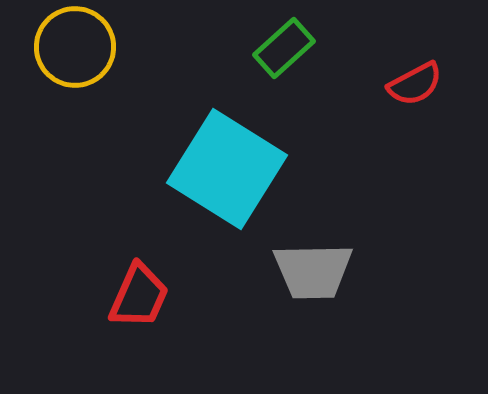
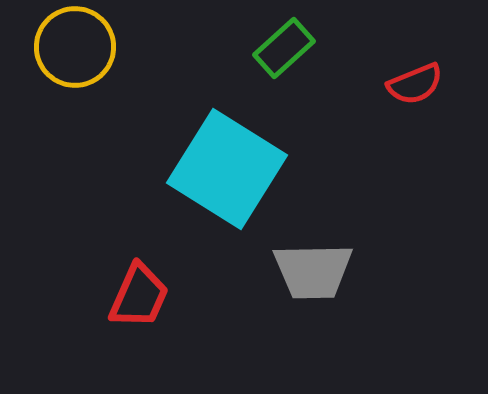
red semicircle: rotated 6 degrees clockwise
